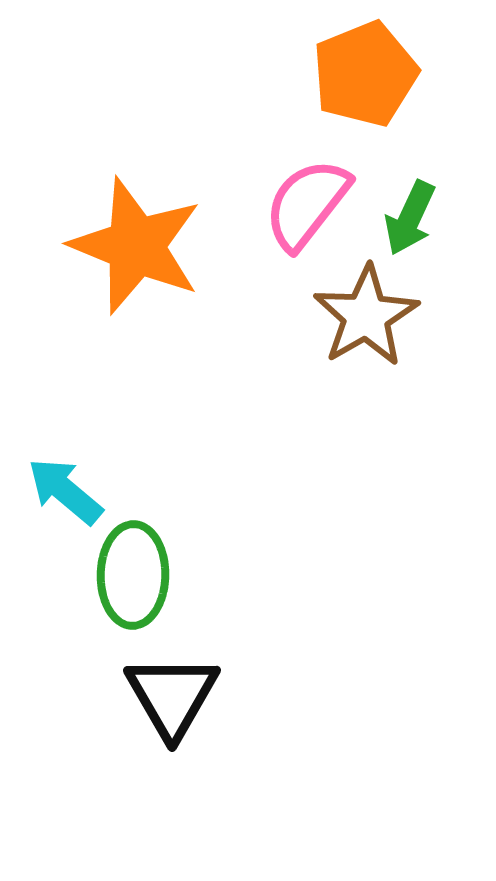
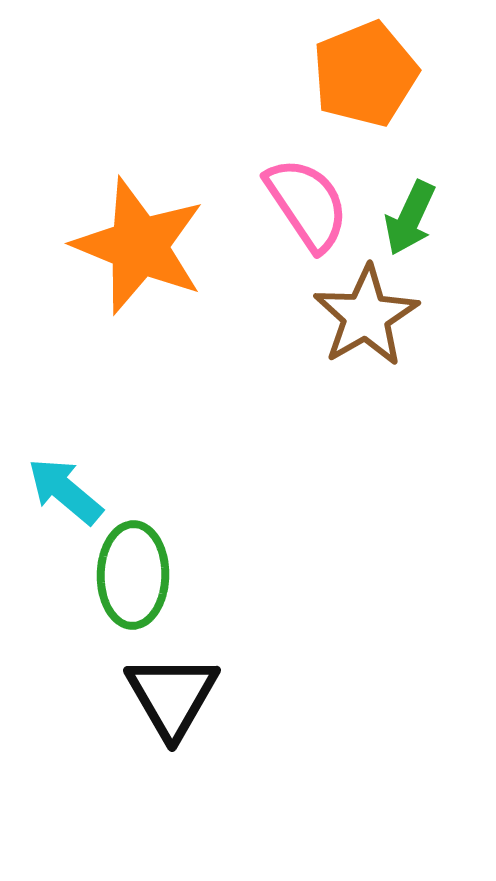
pink semicircle: rotated 108 degrees clockwise
orange star: moved 3 px right
